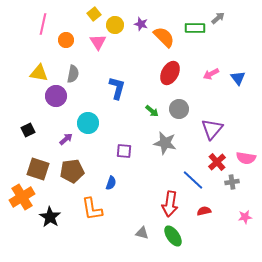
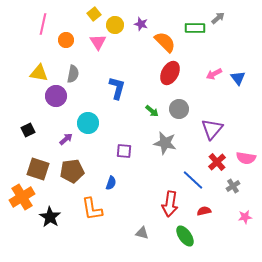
orange semicircle: moved 1 px right, 5 px down
pink arrow: moved 3 px right
gray cross: moved 1 px right, 4 px down; rotated 24 degrees counterclockwise
green ellipse: moved 12 px right
